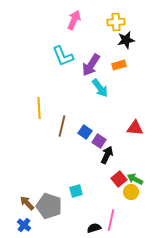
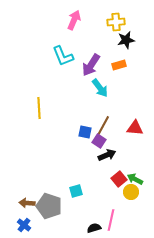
brown line: moved 41 px right; rotated 15 degrees clockwise
blue square: rotated 24 degrees counterclockwise
black arrow: rotated 42 degrees clockwise
brown arrow: rotated 42 degrees counterclockwise
